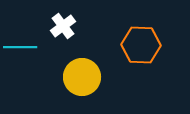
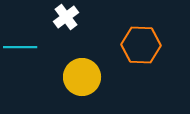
white cross: moved 3 px right, 9 px up
